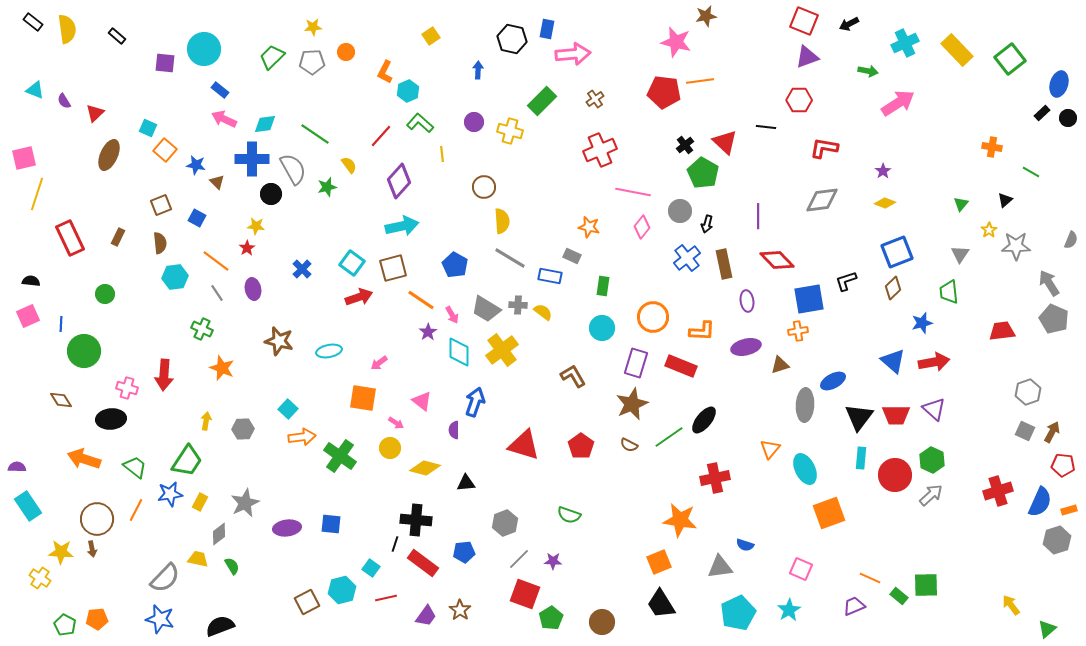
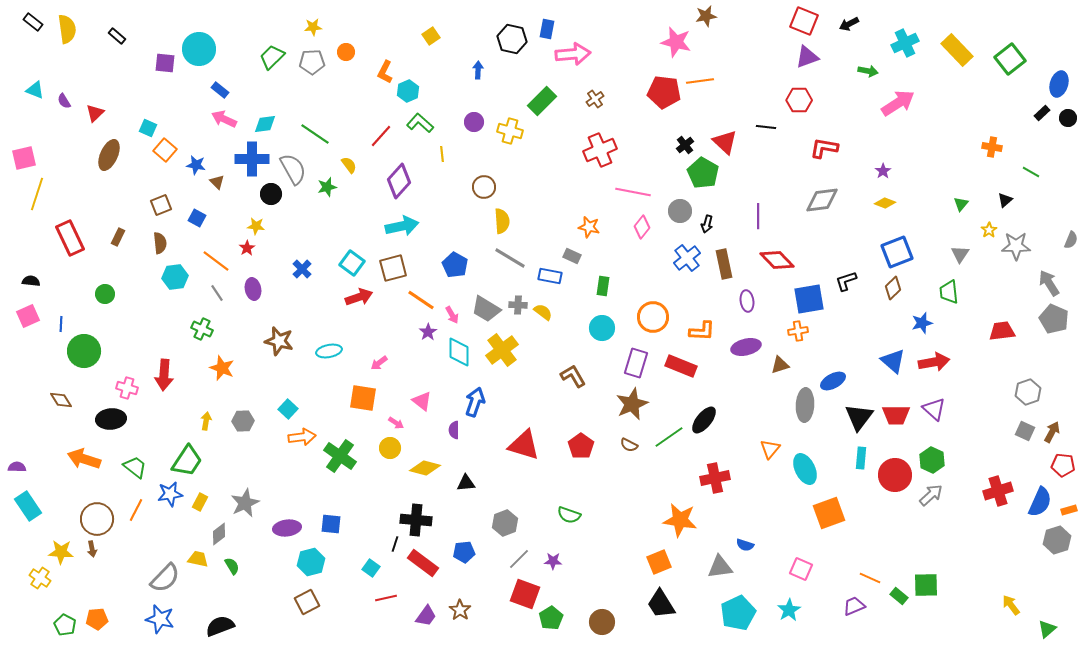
cyan circle at (204, 49): moved 5 px left
gray hexagon at (243, 429): moved 8 px up
cyan hexagon at (342, 590): moved 31 px left, 28 px up
